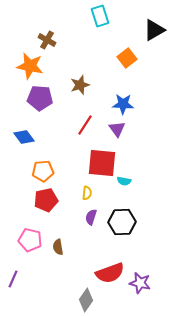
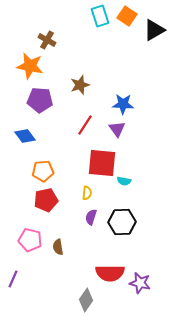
orange square: moved 42 px up; rotated 18 degrees counterclockwise
purple pentagon: moved 2 px down
blue diamond: moved 1 px right, 1 px up
red semicircle: rotated 20 degrees clockwise
